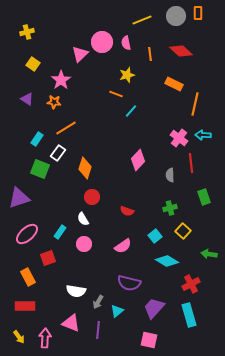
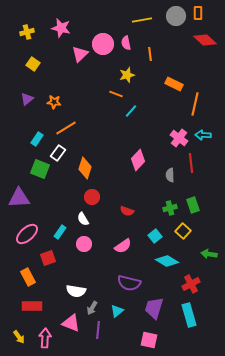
yellow line at (142, 20): rotated 12 degrees clockwise
pink circle at (102, 42): moved 1 px right, 2 px down
red diamond at (181, 51): moved 24 px right, 11 px up
pink star at (61, 80): moved 52 px up; rotated 24 degrees counterclockwise
purple triangle at (27, 99): rotated 48 degrees clockwise
green rectangle at (204, 197): moved 11 px left, 8 px down
purple triangle at (19, 198): rotated 15 degrees clockwise
gray arrow at (98, 302): moved 6 px left, 6 px down
red rectangle at (25, 306): moved 7 px right
purple trapezoid at (154, 308): rotated 25 degrees counterclockwise
